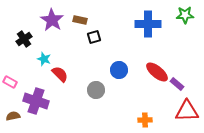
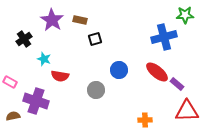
blue cross: moved 16 px right, 13 px down; rotated 15 degrees counterclockwise
black square: moved 1 px right, 2 px down
red semicircle: moved 2 px down; rotated 144 degrees clockwise
